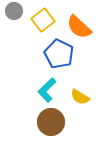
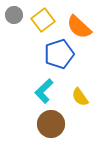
gray circle: moved 4 px down
blue pentagon: rotated 28 degrees clockwise
cyan L-shape: moved 3 px left, 1 px down
yellow semicircle: rotated 24 degrees clockwise
brown circle: moved 2 px down
